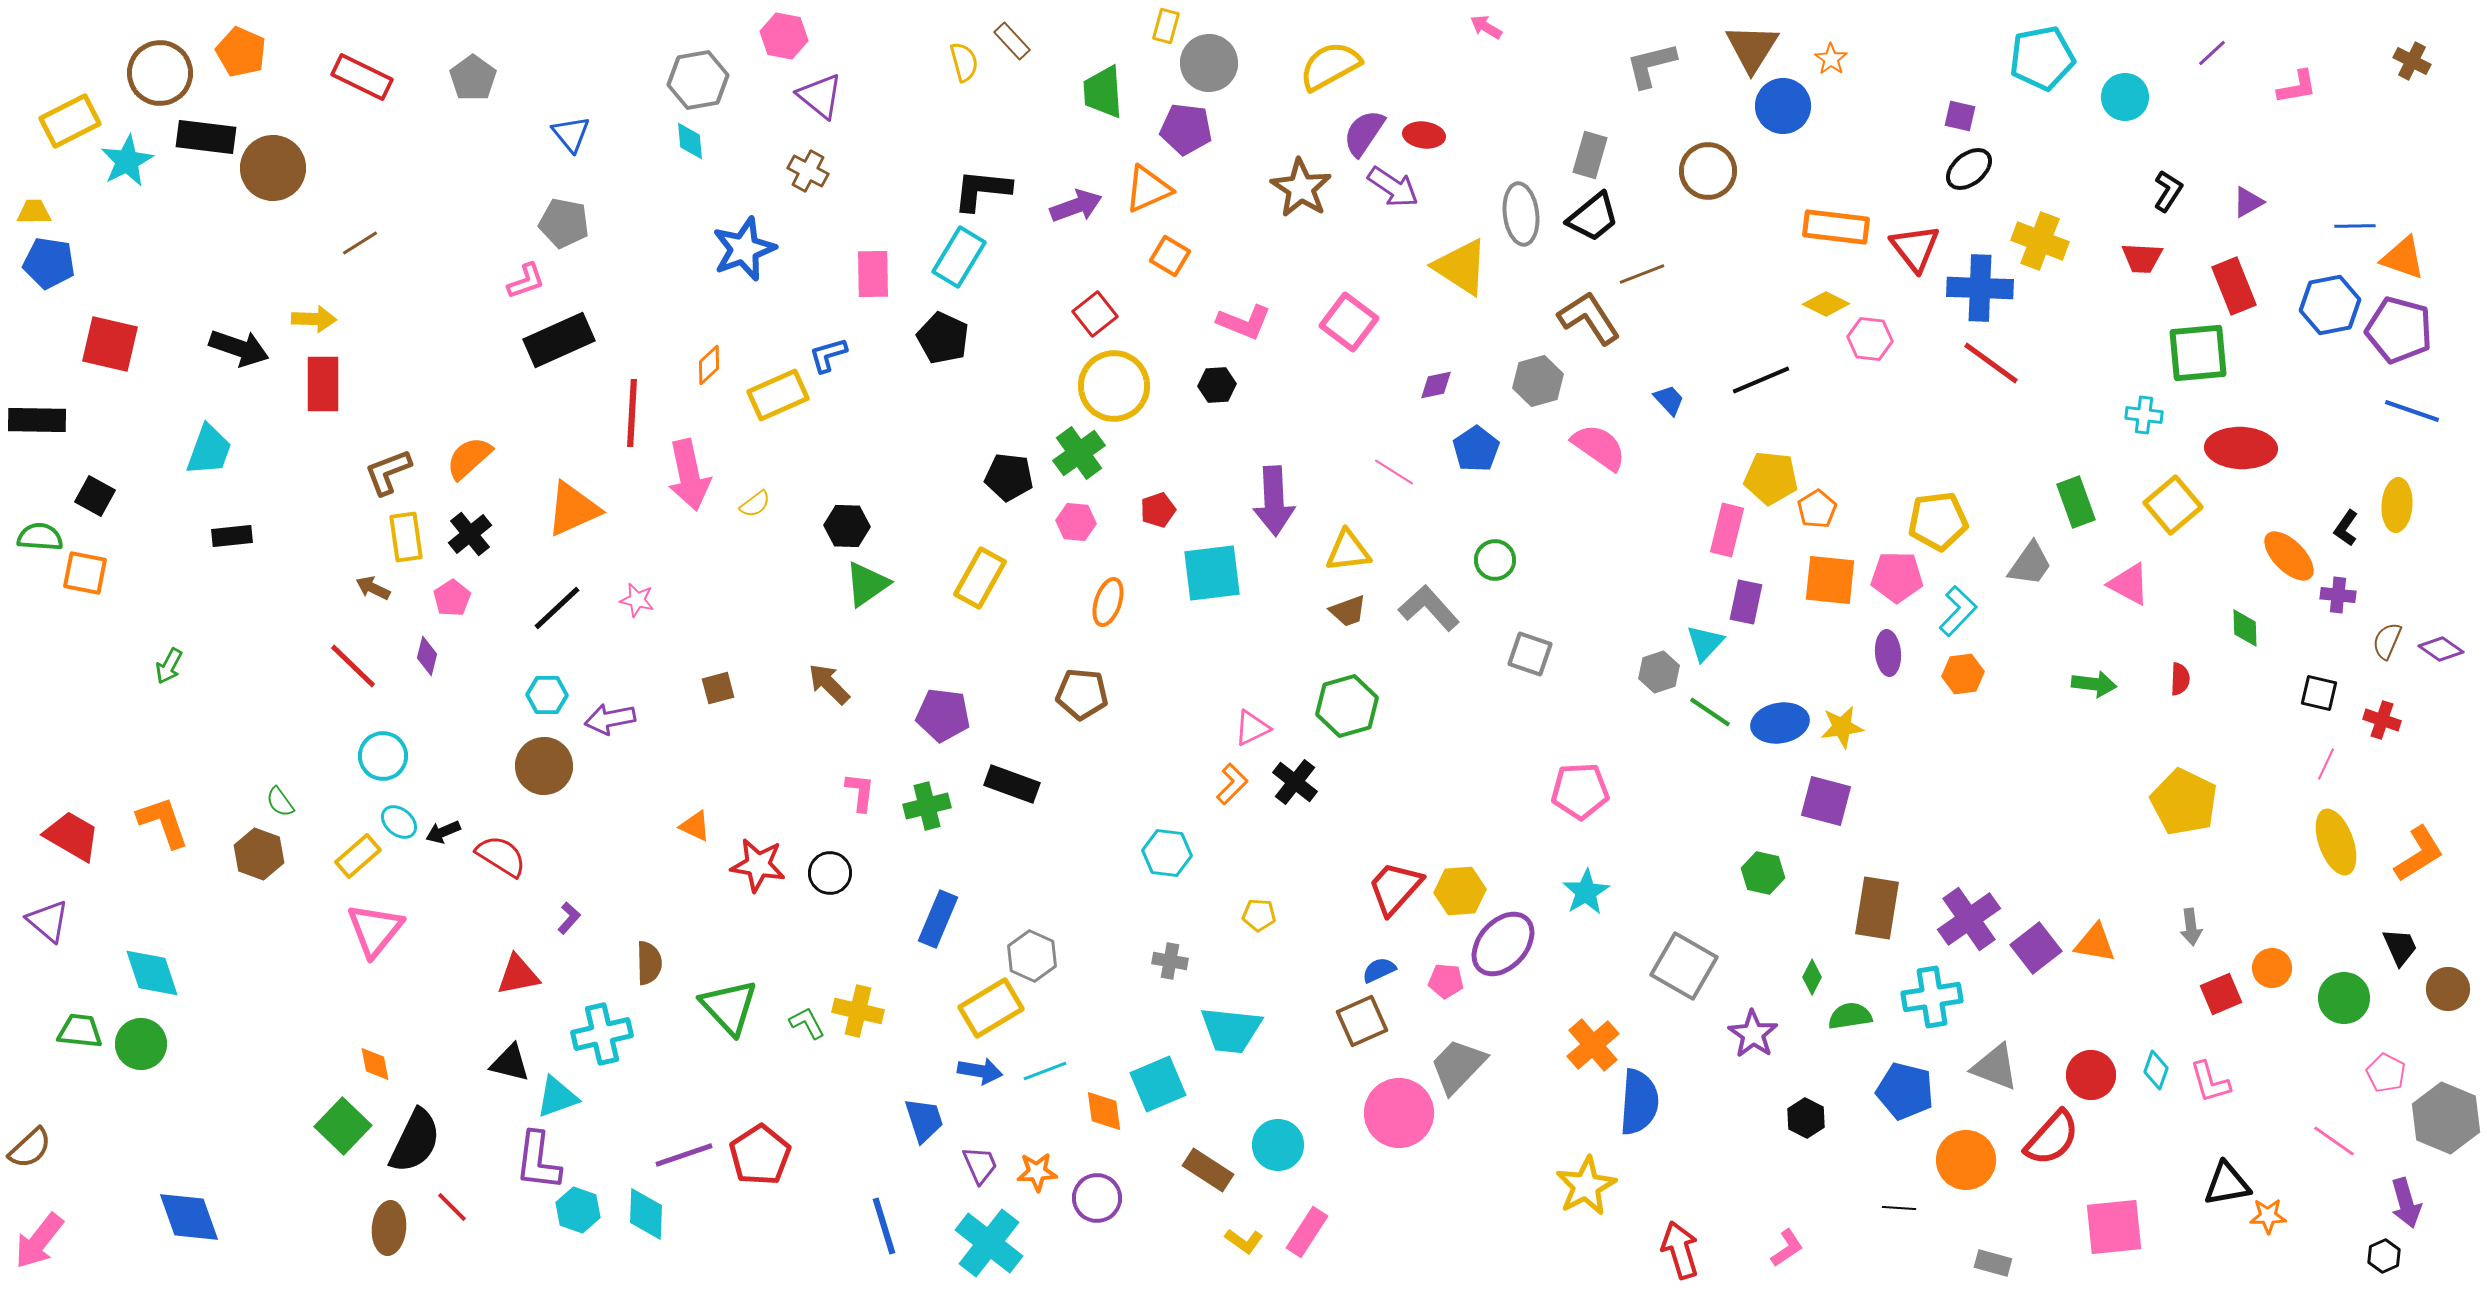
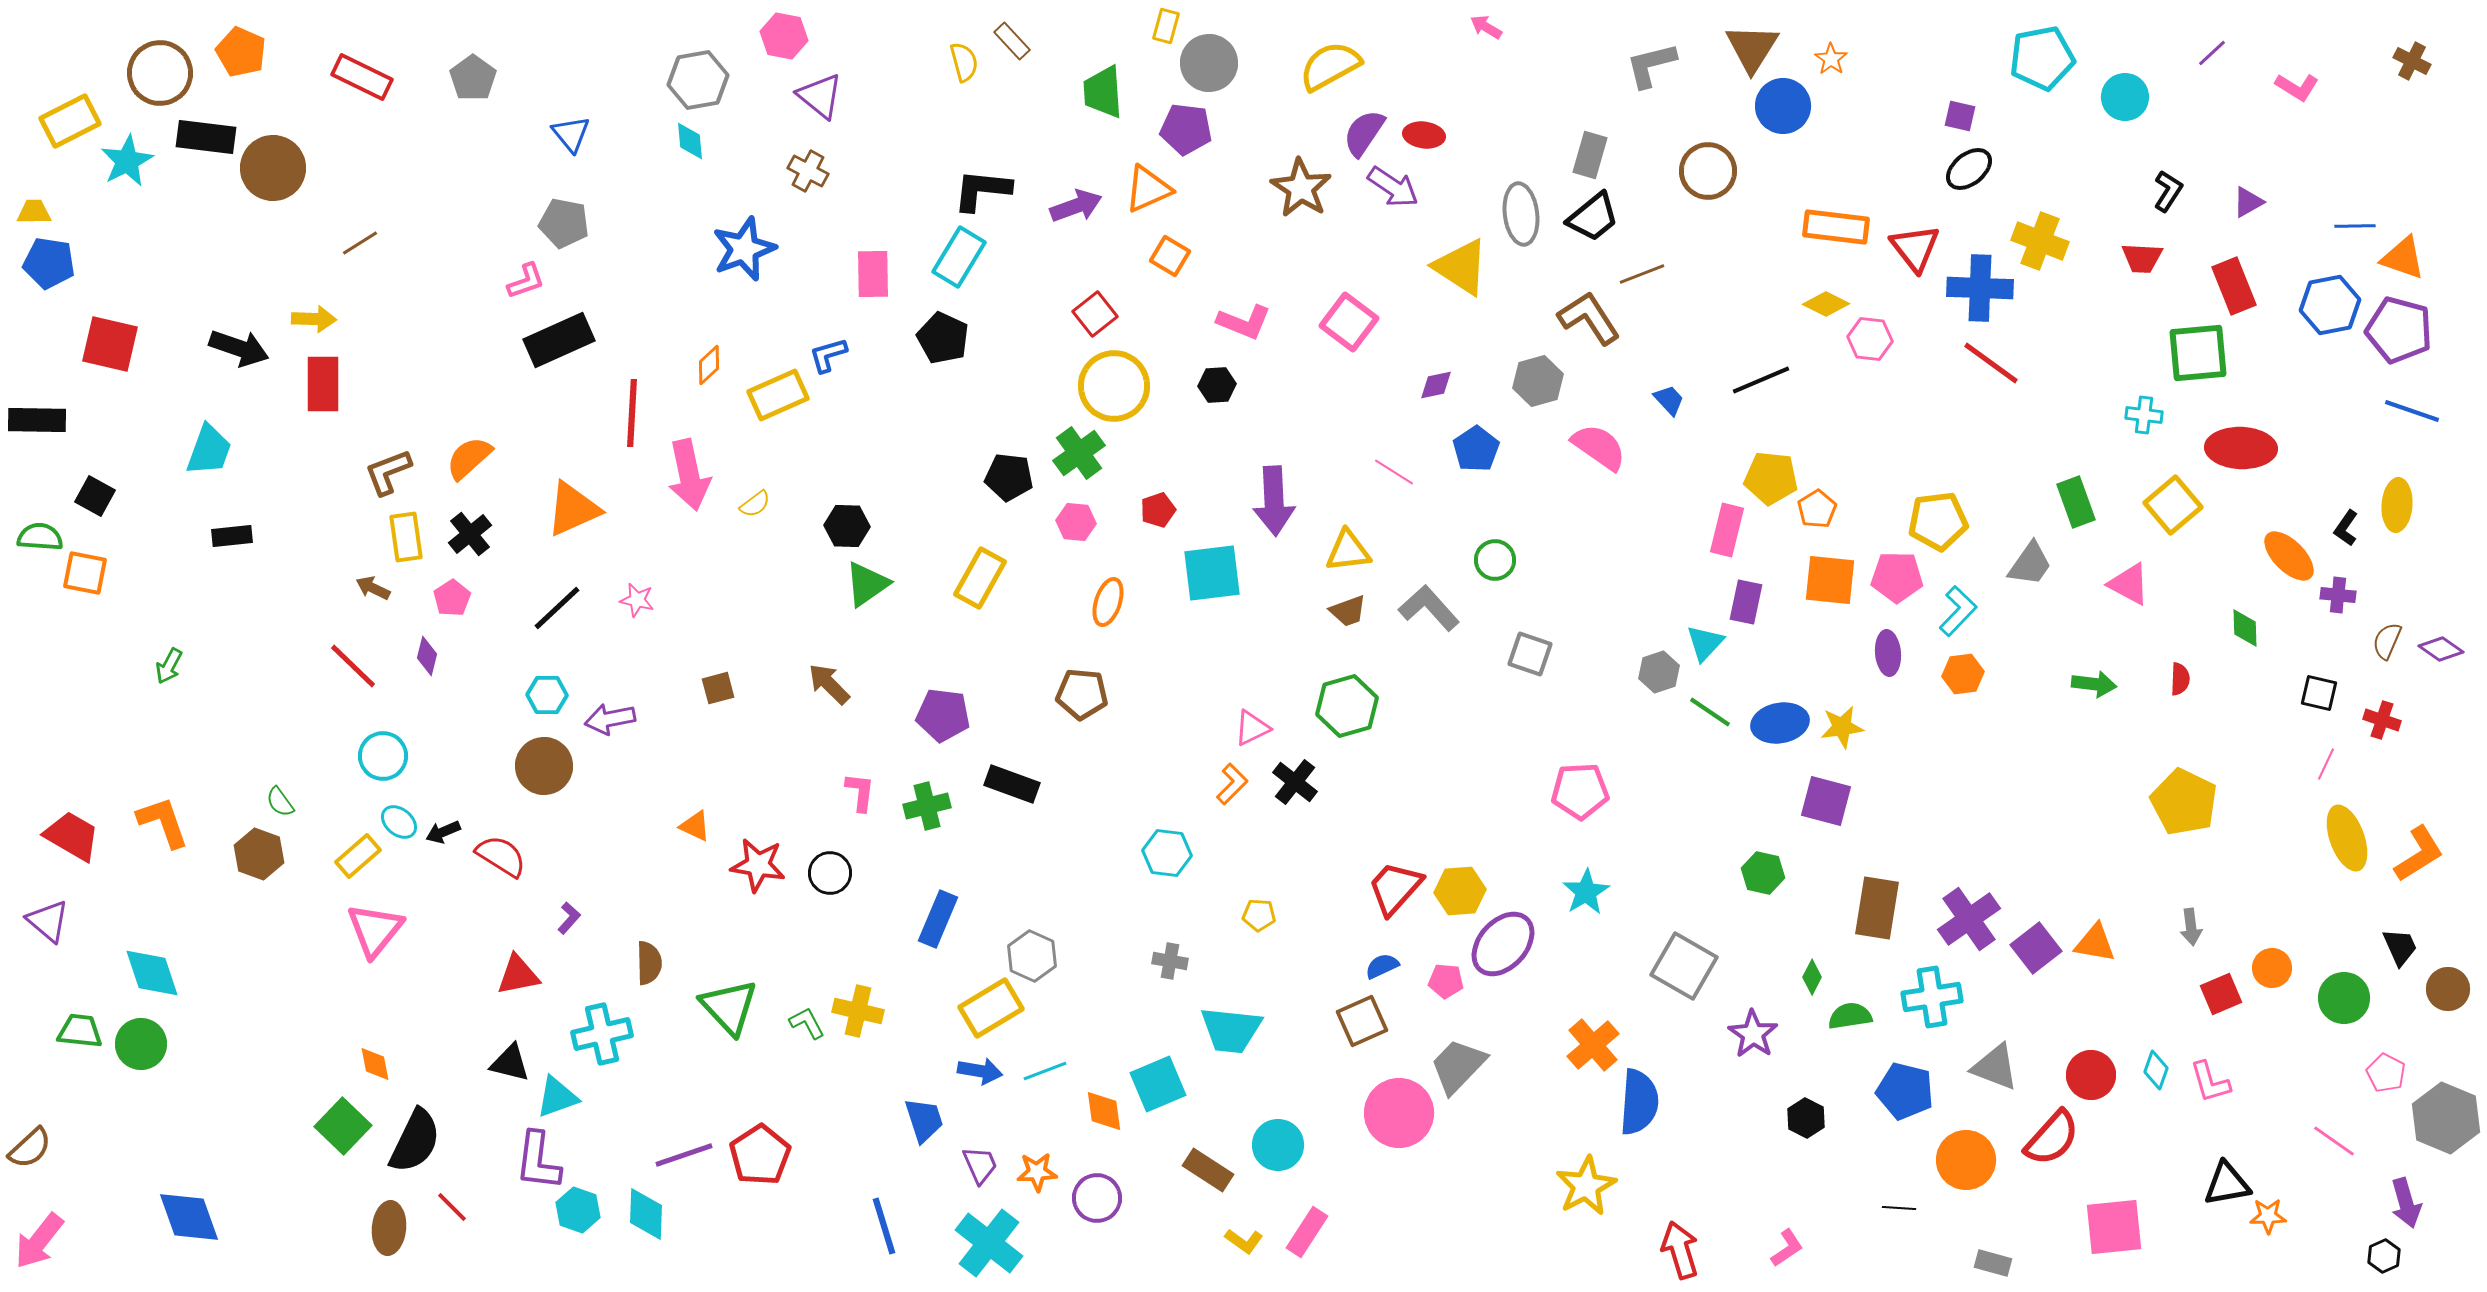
pink L-shape at (2297, 87): rotated 42 degrees clockwise
yellow ellipse at (2336, 842): moved 11 px right, 4 px up
blue semicircle at (1379, 970): moved 3 px right, 4 px up
